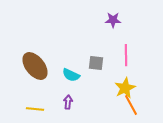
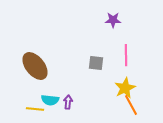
cyan semicircle: moved 21 px left, 25 px down; rotated 18 degrees counterclockwise
